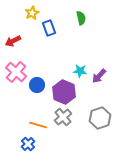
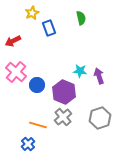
purple arrow: rotated 119 degrees clockwise
